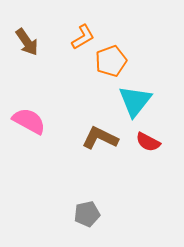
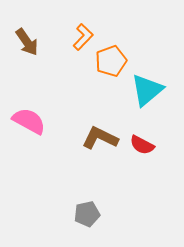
orange L-shape: rotated 16 degrees counterclockwise
cyan triangle: moved 12 px right, 11 px up; rotated 12 degrees clockwise
red semicircle: moved 6 px left, 3 px down
